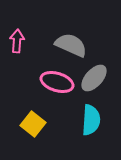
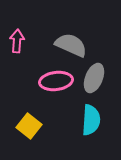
gray ellipse: rotated 20 degrees counterclockwise
pink ellipse: moved 1 px left, 1 px up; rotated 24 degrees counterclockwise
yellow square: moved 4 px left, 2 px down
